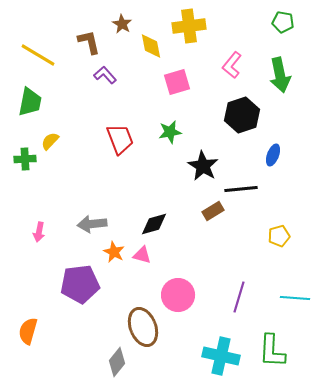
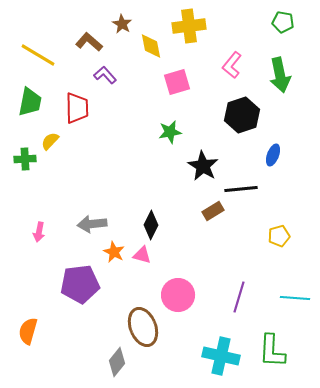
brown L-shape: rotated 36 degrees counterclockwise
red trapezoid: moved 43 px left, 31 px up; rotated 20 degrees clockwise
black diamond: moved 3 px left, 1 px down; rotated 48 degrees counterclockwise
